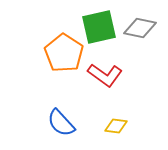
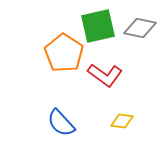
green square: moved 1 px left, 1 px up
yellow diamond: moved 6 px right, 5 px up
